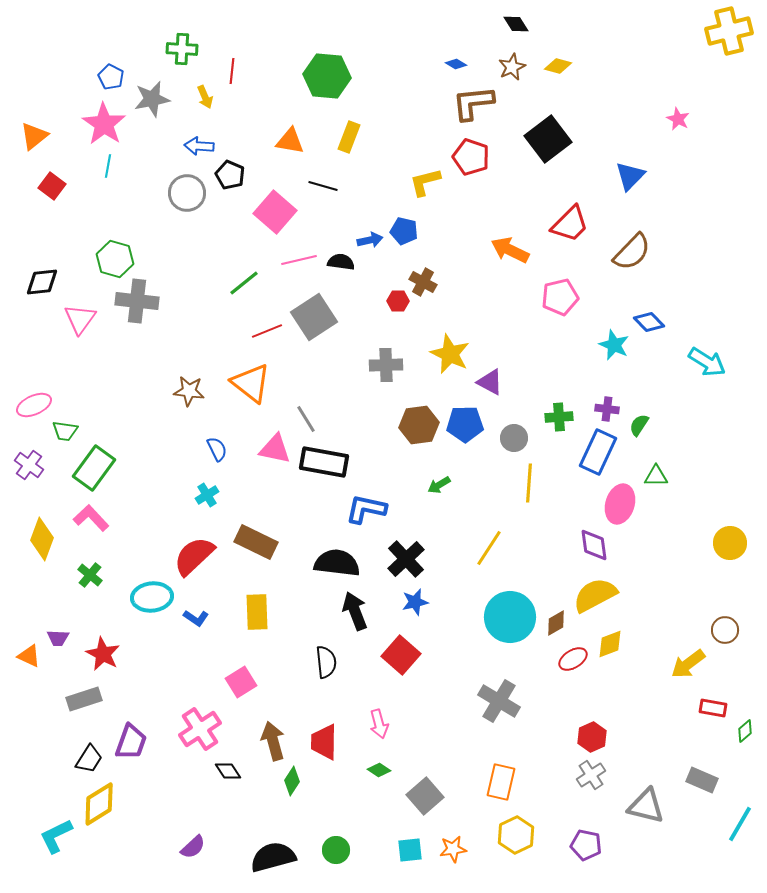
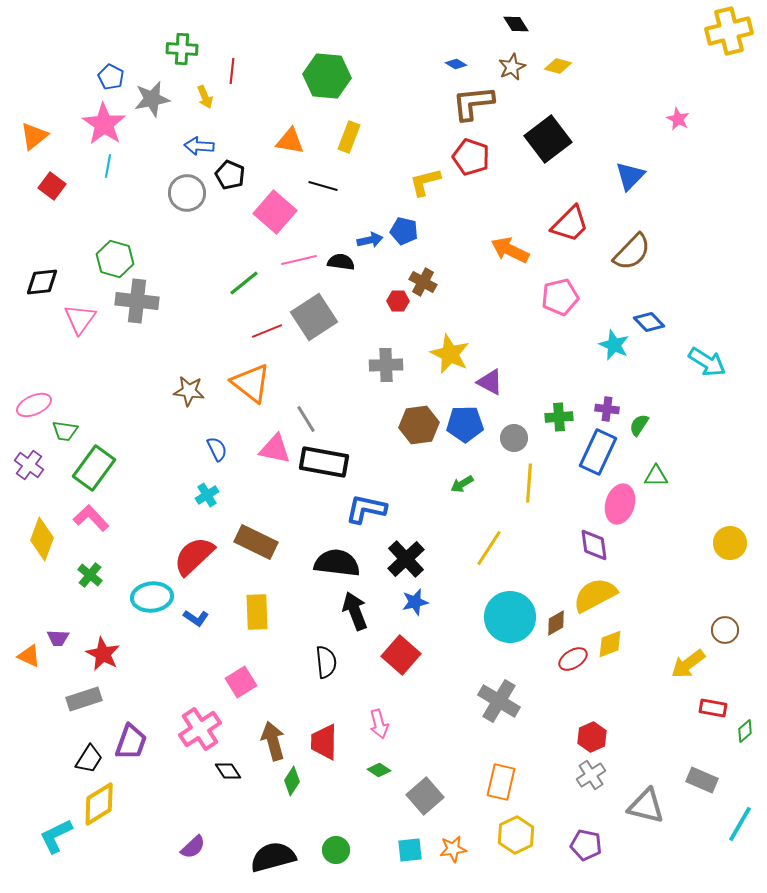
green arrow at (439, 485): moved 23 px right, 1 px up
